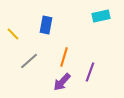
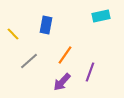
orange line: moved 1 px right, 2 px up; rotated 18 degrees clockwise
